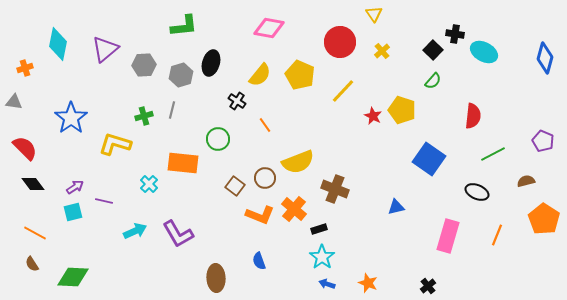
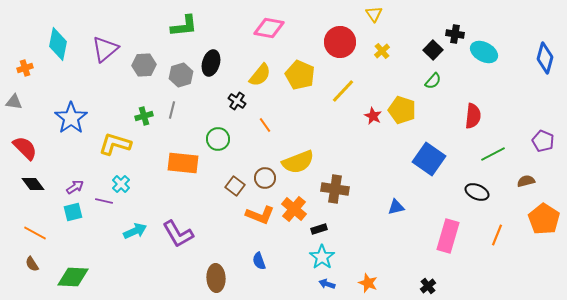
cyan cross at (149, 184): moved 28 px left
brown cross at (335, 189): rotated 12 degrees counterclockwise
